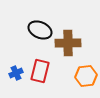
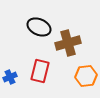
black ellipse: moved 1 px left, 3 px up
brown cross: rotated 15 degrees counterclockwise
blue cross: moved 6 px left, 4 px down
